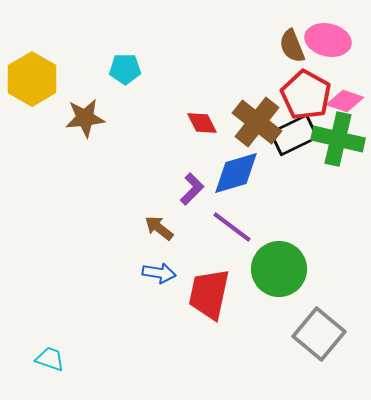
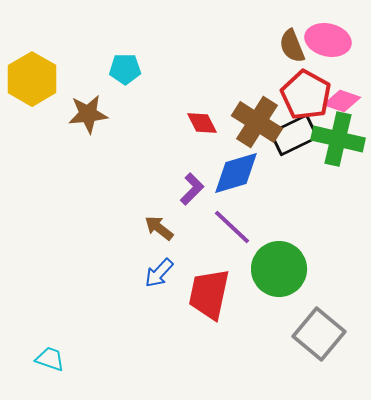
pink diamond: moved 3 px left
brown star: moved 3 px right, 4 px up
brown cross: rotated 6 degrees counterclockwise
purple line: rotated 6 degrees clockwise
blue arrow: rotated 124 degrees clockwise
